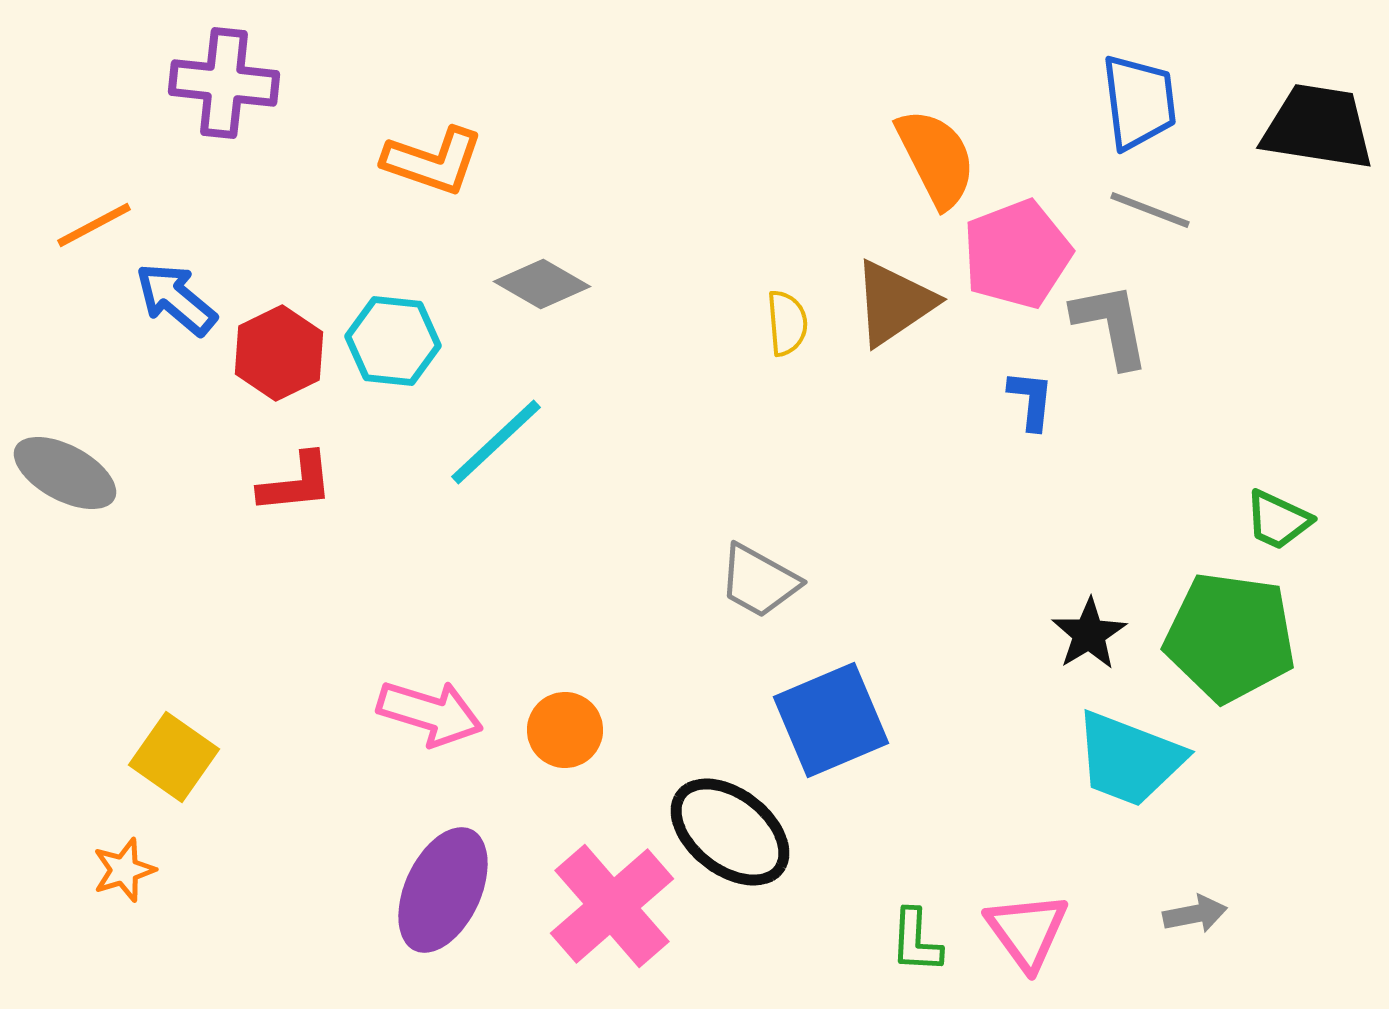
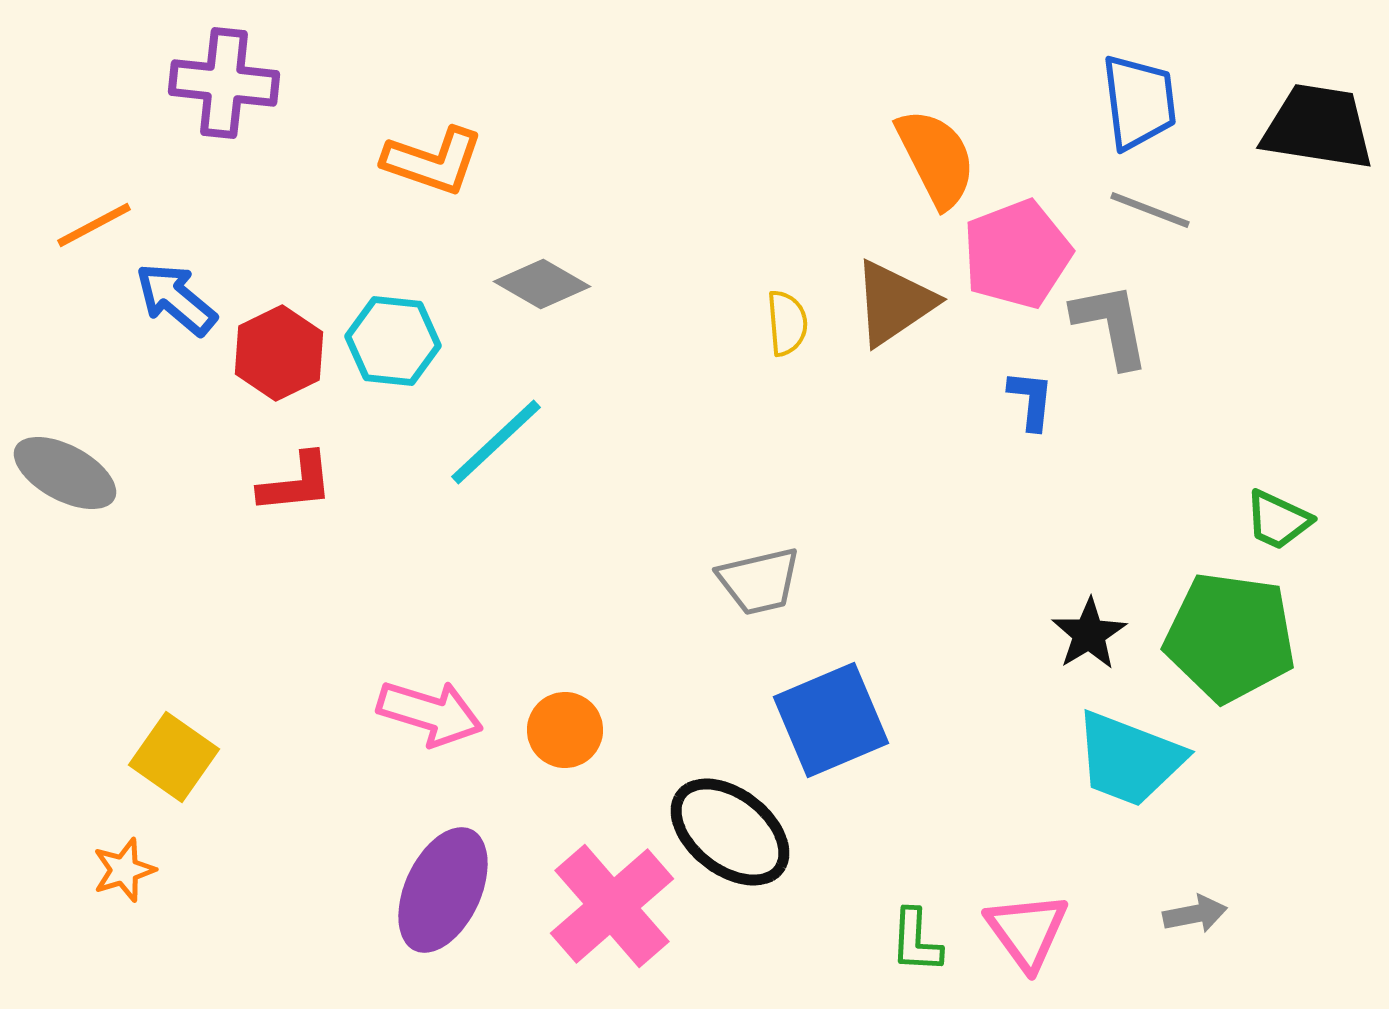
gray trapezoid: rotated 42 degrees counterclockwise
